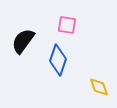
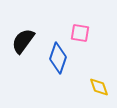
pink square: moved 13 px right, 8 px down
blue diamond: moved 2 px up
